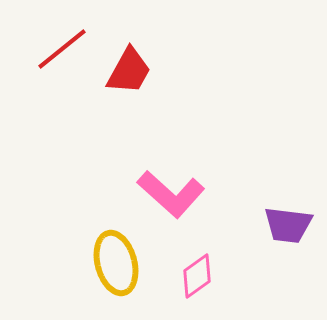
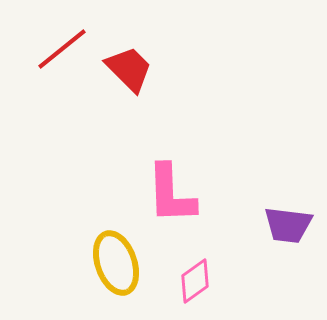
red trapezoid: moved 2 px up; rotated 74 degrees counterclockwise
pink L-shape: rotated 46 degrees clockwise
yellow ellipse: rotated 4 degrees counterclockwise
pink diamond: moved 2 px left, 5 px down
